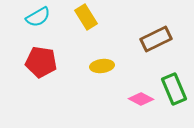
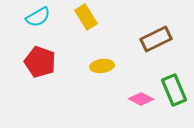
red pentagon: moved 1 px left; rotated 12 degrees clockwise
green rectangle: moved 1 px down
